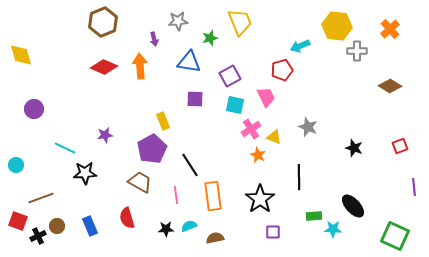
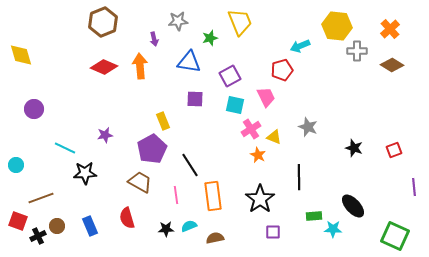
brown diamond at (390, 86): moved 2 px right, 21 px up
red square at (400, 146): moved 6 px left, 4 px down
